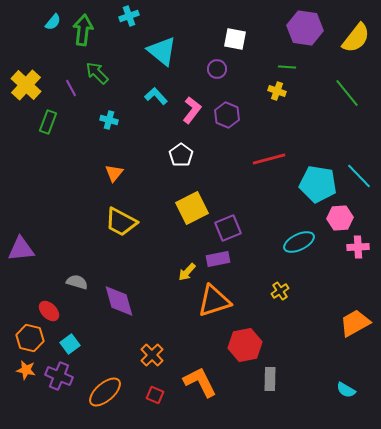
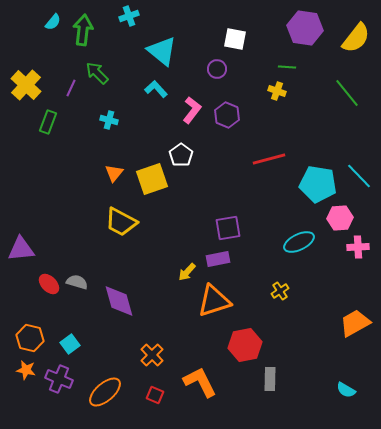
purple line at (71, 88): rotated 54 degrees clockwise
cyan L-shape at (156, 96): moved 7 px up
yellow square at (192, 208): moved 40 px left, 29 px up; rotated 8 degrees clockwise
purple square at (228, 228): rotated 12 degrees clockwise
red ellipse at (49, 311): moved 27 px up
purple cross at (59, 376): moved 3 px down
